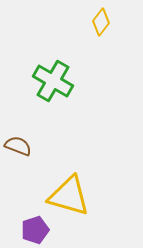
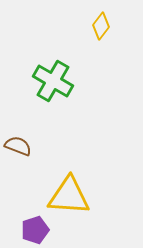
yellow diamond: moved 4 px down
yellow triangle: rotated 12 degrees counterclockwise
